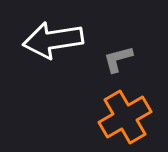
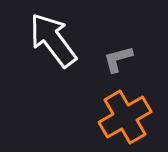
white arrow: rotated 62 degrees clockwise
